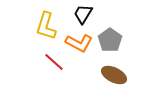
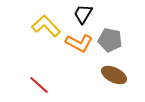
yellow L-shape: rotated 120 degrees clockwise
gray pentagon: rotated 25 degrees counterclockwise
red line: moved 15 px left, 23 px down
